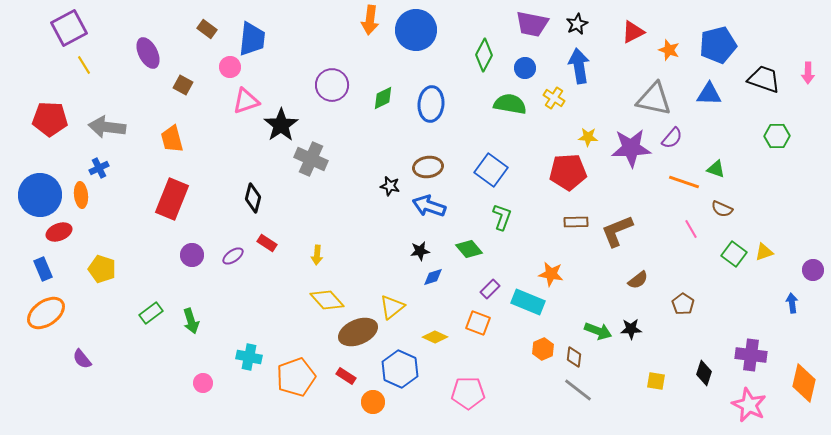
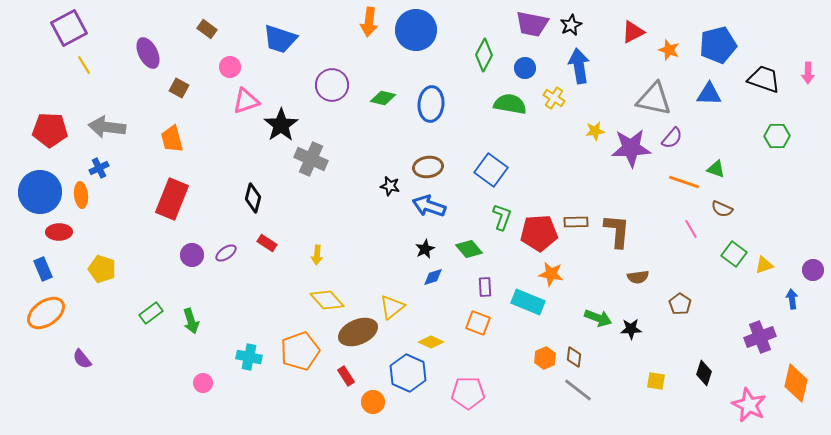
orange arrow at (370, 20): moved 1 px left, 2 px down
black star at (577, 24): moved 6 px left, 1 px down
blue trapezoid at (252, 39): moved 28 px right; rotated 102 degrees clockwise
brown square at (183, 85): moved 4 px left, 3 px down
green diamond at (383, 98): rotated 40 degrees clockwise
red pentagon at (50, 119): moved 11 px down
yellow star at (588, 137): moved 7 px right, 6 px up; rotated 12 degrees counterclockwise
red pentagon at (568, 172): moved 29 px left, 61 px down
blue circle at (40, 195): moved 3 px up
brown L-shape at (617, 231): rotated 117 degrees clockwise
red ellipse at (59, 232): rotated 20 degrees clockwise
black star at (420, 251): moved 5 px right, 2 px up; rotated 18 degrees counterclockwise
yellow triangle at (764, 252): moved 13 px down
purple ellipse at (233, 256): moved 7 px left, 3 px up
brown semicircle at (638, 280): moved 3 px up; rotated 30 degrees clockwise
purple rectangle at (490, 289): moved 5 px left, 2 px up; rotated 48 degrees counterclockwise
blue arrow at (792, 303): moved 4 px up
brown pentagon at (683, 304): moved 3 px left
green arrow at (598, 331): moved 13 px up
yellow diamond at (435, 337): moved 4 px left, 5 px down
orange hexagon at (543, 349): moved 2 px right, 9 px down
purple cross at (751, 355): moved 9 px right, 18 px up; rotated 28 degrees counterclockwise
blue hexagon at (400, 369): moved 8 px right, 4 px down
red rectangle at (346, 376): rotated 24 degrees clockwise
orange pentagon at (296, 377): moved 4 px right, 26 px up
orange diamond at (804, 383): moved 8 px left
